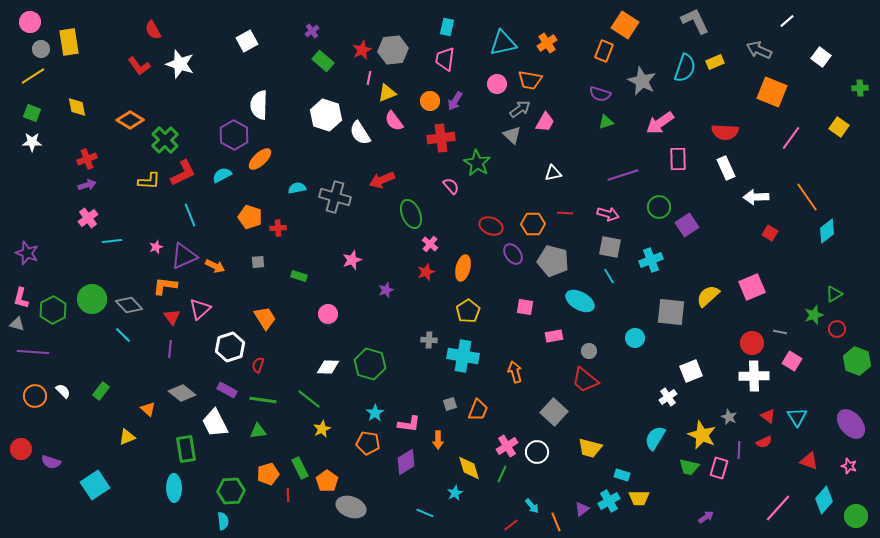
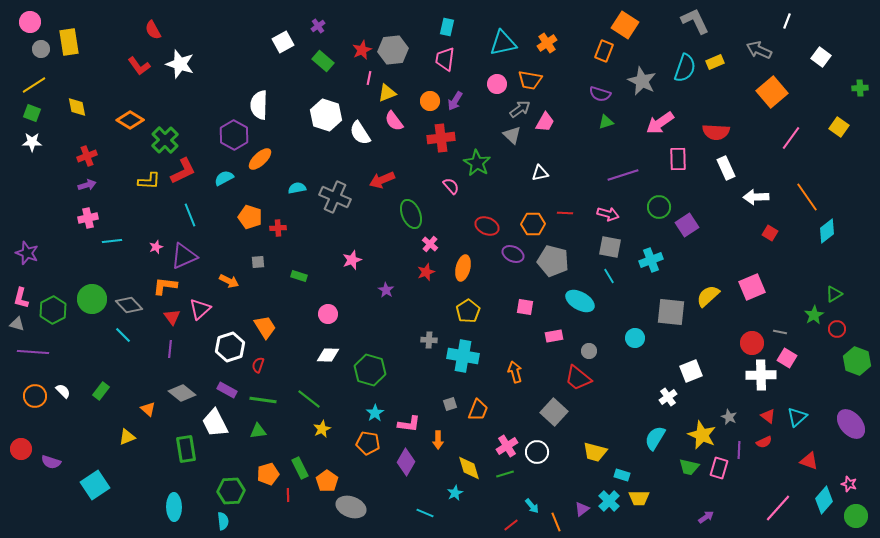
white line at (787, 21): rotated 28 degrees counterclockwise
purple cross at (312, 31): moved 6 px right, 5 px up
white square at (247, 41): moved 36 px right, 1 px down
yellow line at (33, 76): moved 1 px right, 9 px down
orange square at (772, 92): rotated 28 degrees clockwise
red semicircle at (725, 132): moved 9 px left
red cross at (87, 159): moved 3 px up
red L-shape at (183, 173): moved 2 px up
white triangle at (553, 173): moved 13 px left
cyan semicircle at (222, 175): moved 2 px right, 3 px down
gray cross at (335, 197): rotated 8 degrees clockwise
pink cross at (88, 218): rotated 24 degrees clockwise
red ellipse at (491, 226): moved 4 px left
purple ellipse at (513, 254): rotated 30 degrees counterclockwise
orange arrow at (215, 266): moved 14 px right, 15 px down
purple star at (386, 290): rotated 21 degrees counterclockwise
green star at (814, 315): rotated 12 degrees counterclockwise
orange trapezoid at (265, 318): moved 9 px down
pink square at (792, 361): moved 5 px left, 3 px up
green hexagon at (370, 364): moved 6 px down
white diamond at (328, 367): moved 12 px up
white cross at (754, 376): moved 7 px right, 1 px up
red trapezoid at (585, 380): moved 7 px left, 2 px up
cyan triangle at (797, 417): rotated 20 degrees clockwise
yellow trapezoid at (590, 448): moved 5 px right, 4 px down
purple diamond at (406, 462): rotated 28 degrees counterclockwise
pink star at (849, 466): moved 18 px down
green line at (502, 474): moved 3 px right; rotated 48 degrees clockwise
cyan ellipse at (174, 488): moved 19 px down
cyan cross at (609, 501): rotated 15 degrees counterclockwise
